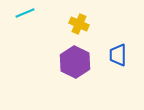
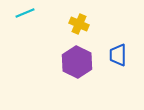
purple hexagon: moved 2 px right
